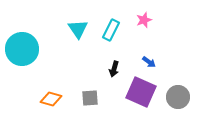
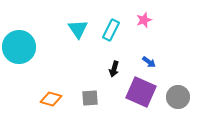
cyan circle: moved 3 px left, 2 px up
